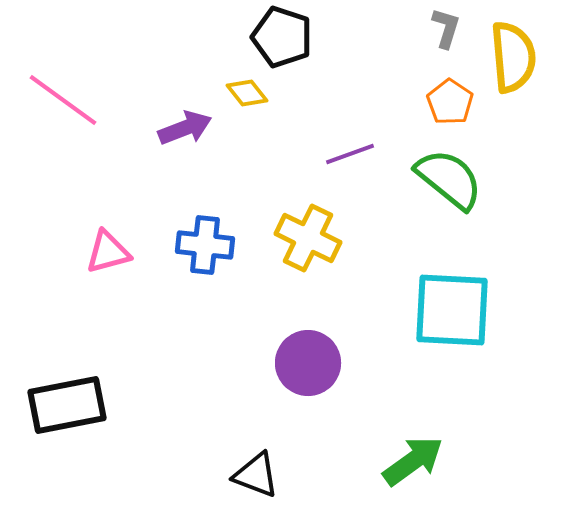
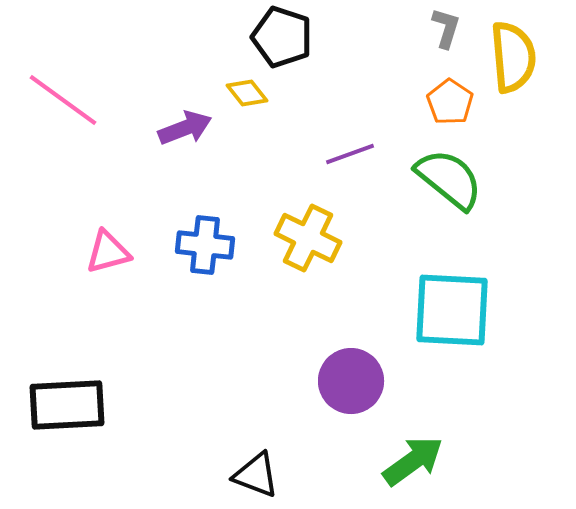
purple circle: moved 43 px right, 18 px down
black rectangle: rotated 8 degrees clockwise
